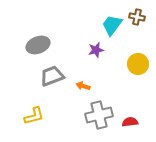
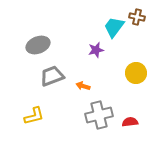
cyan trapezoid: moved 2 px right, 2 px down
yellow circle: moved 2 px left, 9 px down
